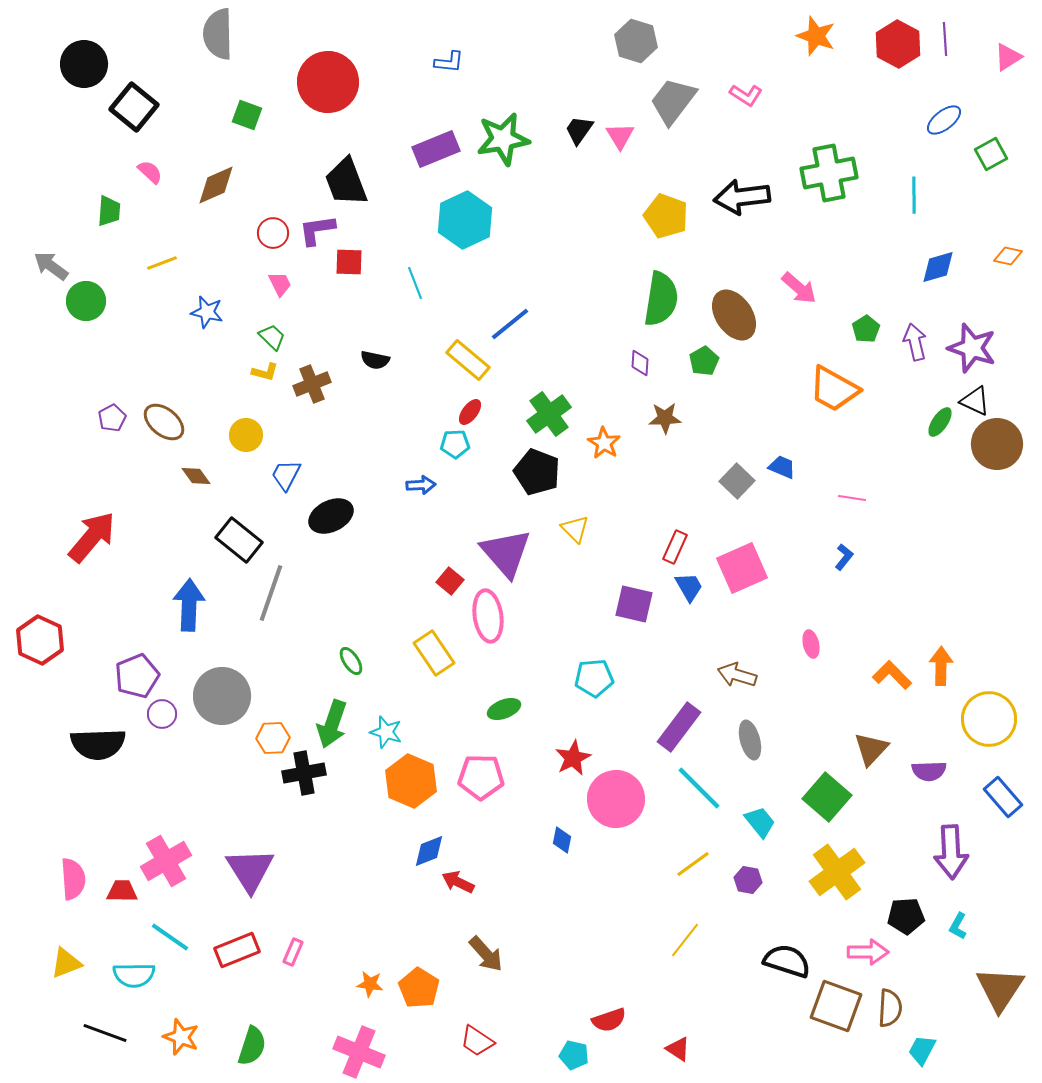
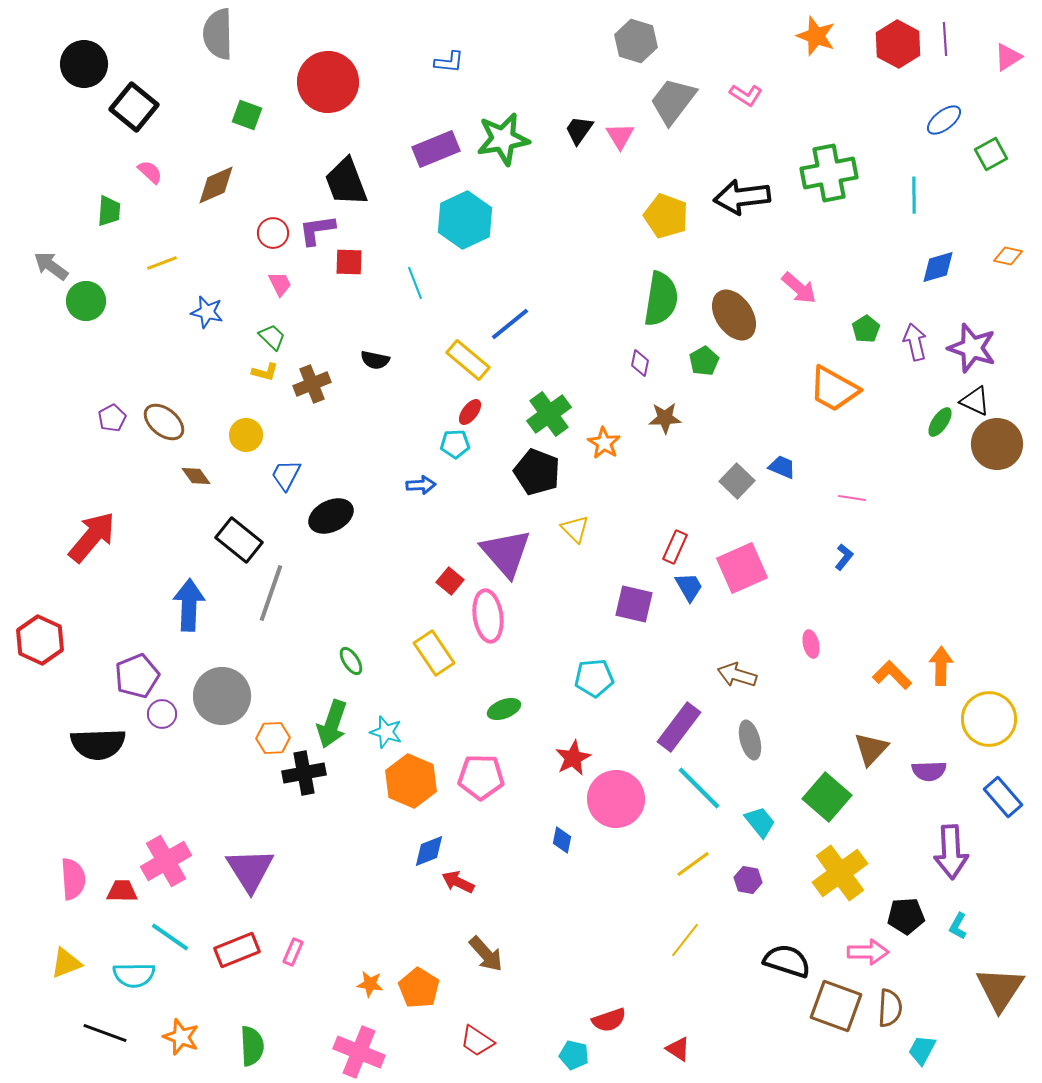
purple diamond at (640, 363): rotated 8 degrees clockwise
yellow cross at (837, 872): moved 3 px right, 1 px down
green semicircle at (252, 1046): rotated 21 degrees counterclockwise
